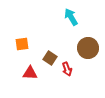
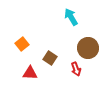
orange square: rotated 32 degrees counterclockwise
red arrow: moved 9 px right
